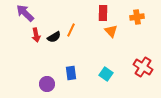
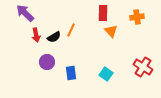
purple circle: moved 22 px up
